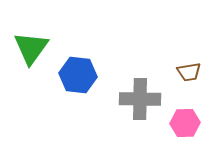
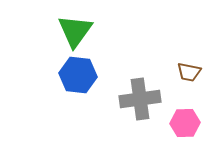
green triangle: moved 44 px right, 17 px up
brown trapezoid: rotated 20 degrees clockwise
gray cross: rotated 9 degrees counterclockwise
